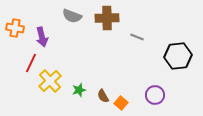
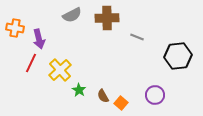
gray semicircle: moved 1 px up; rotated 48 degrees counterclockwise
purple arrow: moved 3 px left, 2 px down
yellow cross: moved 10 px right, 11 px up
green star: rotated 24 degrees counterclockwise
